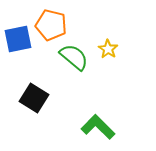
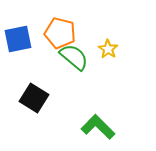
orange pentagon: moved 9 px right, 8 px down
